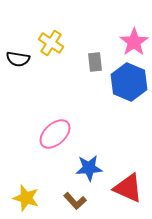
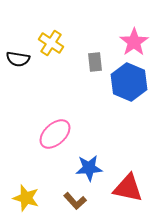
red triangle: rotated 12 degrees counterclockwise
